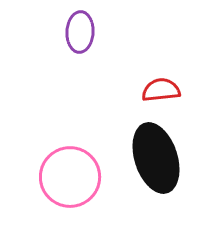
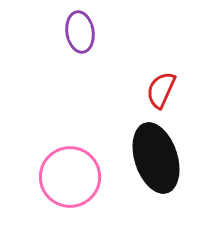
purple ellipse: rotated 12 degrees counterclockwise
red semicircle: rotated 60 degrees counterclockwise
